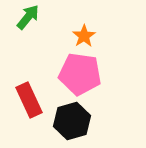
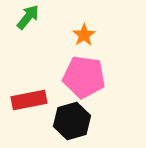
orange star: moved 1 px up
pink pentagon: moved 4 px right, 3 px down
red rectangle: rotated 76 degrees counterclockwise
